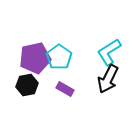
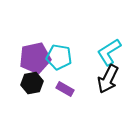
cyan pentagon: rotated 25 degrees counterclockwise
black hexagon: moved 5 px right, 2 px up
